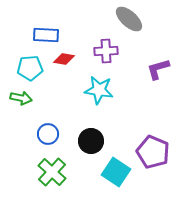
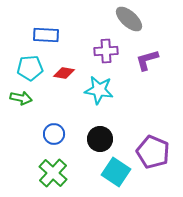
red diamond: moved 14 px down
purple L-shape: moved 11 px left, 9 px up
blue circle: moved 6 px right
black circle: moved 9 px right, 2 px up
green cross: moved 1 px right, 1 px down
